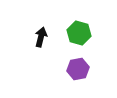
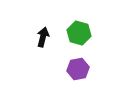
black arrow: moved 2 px right
